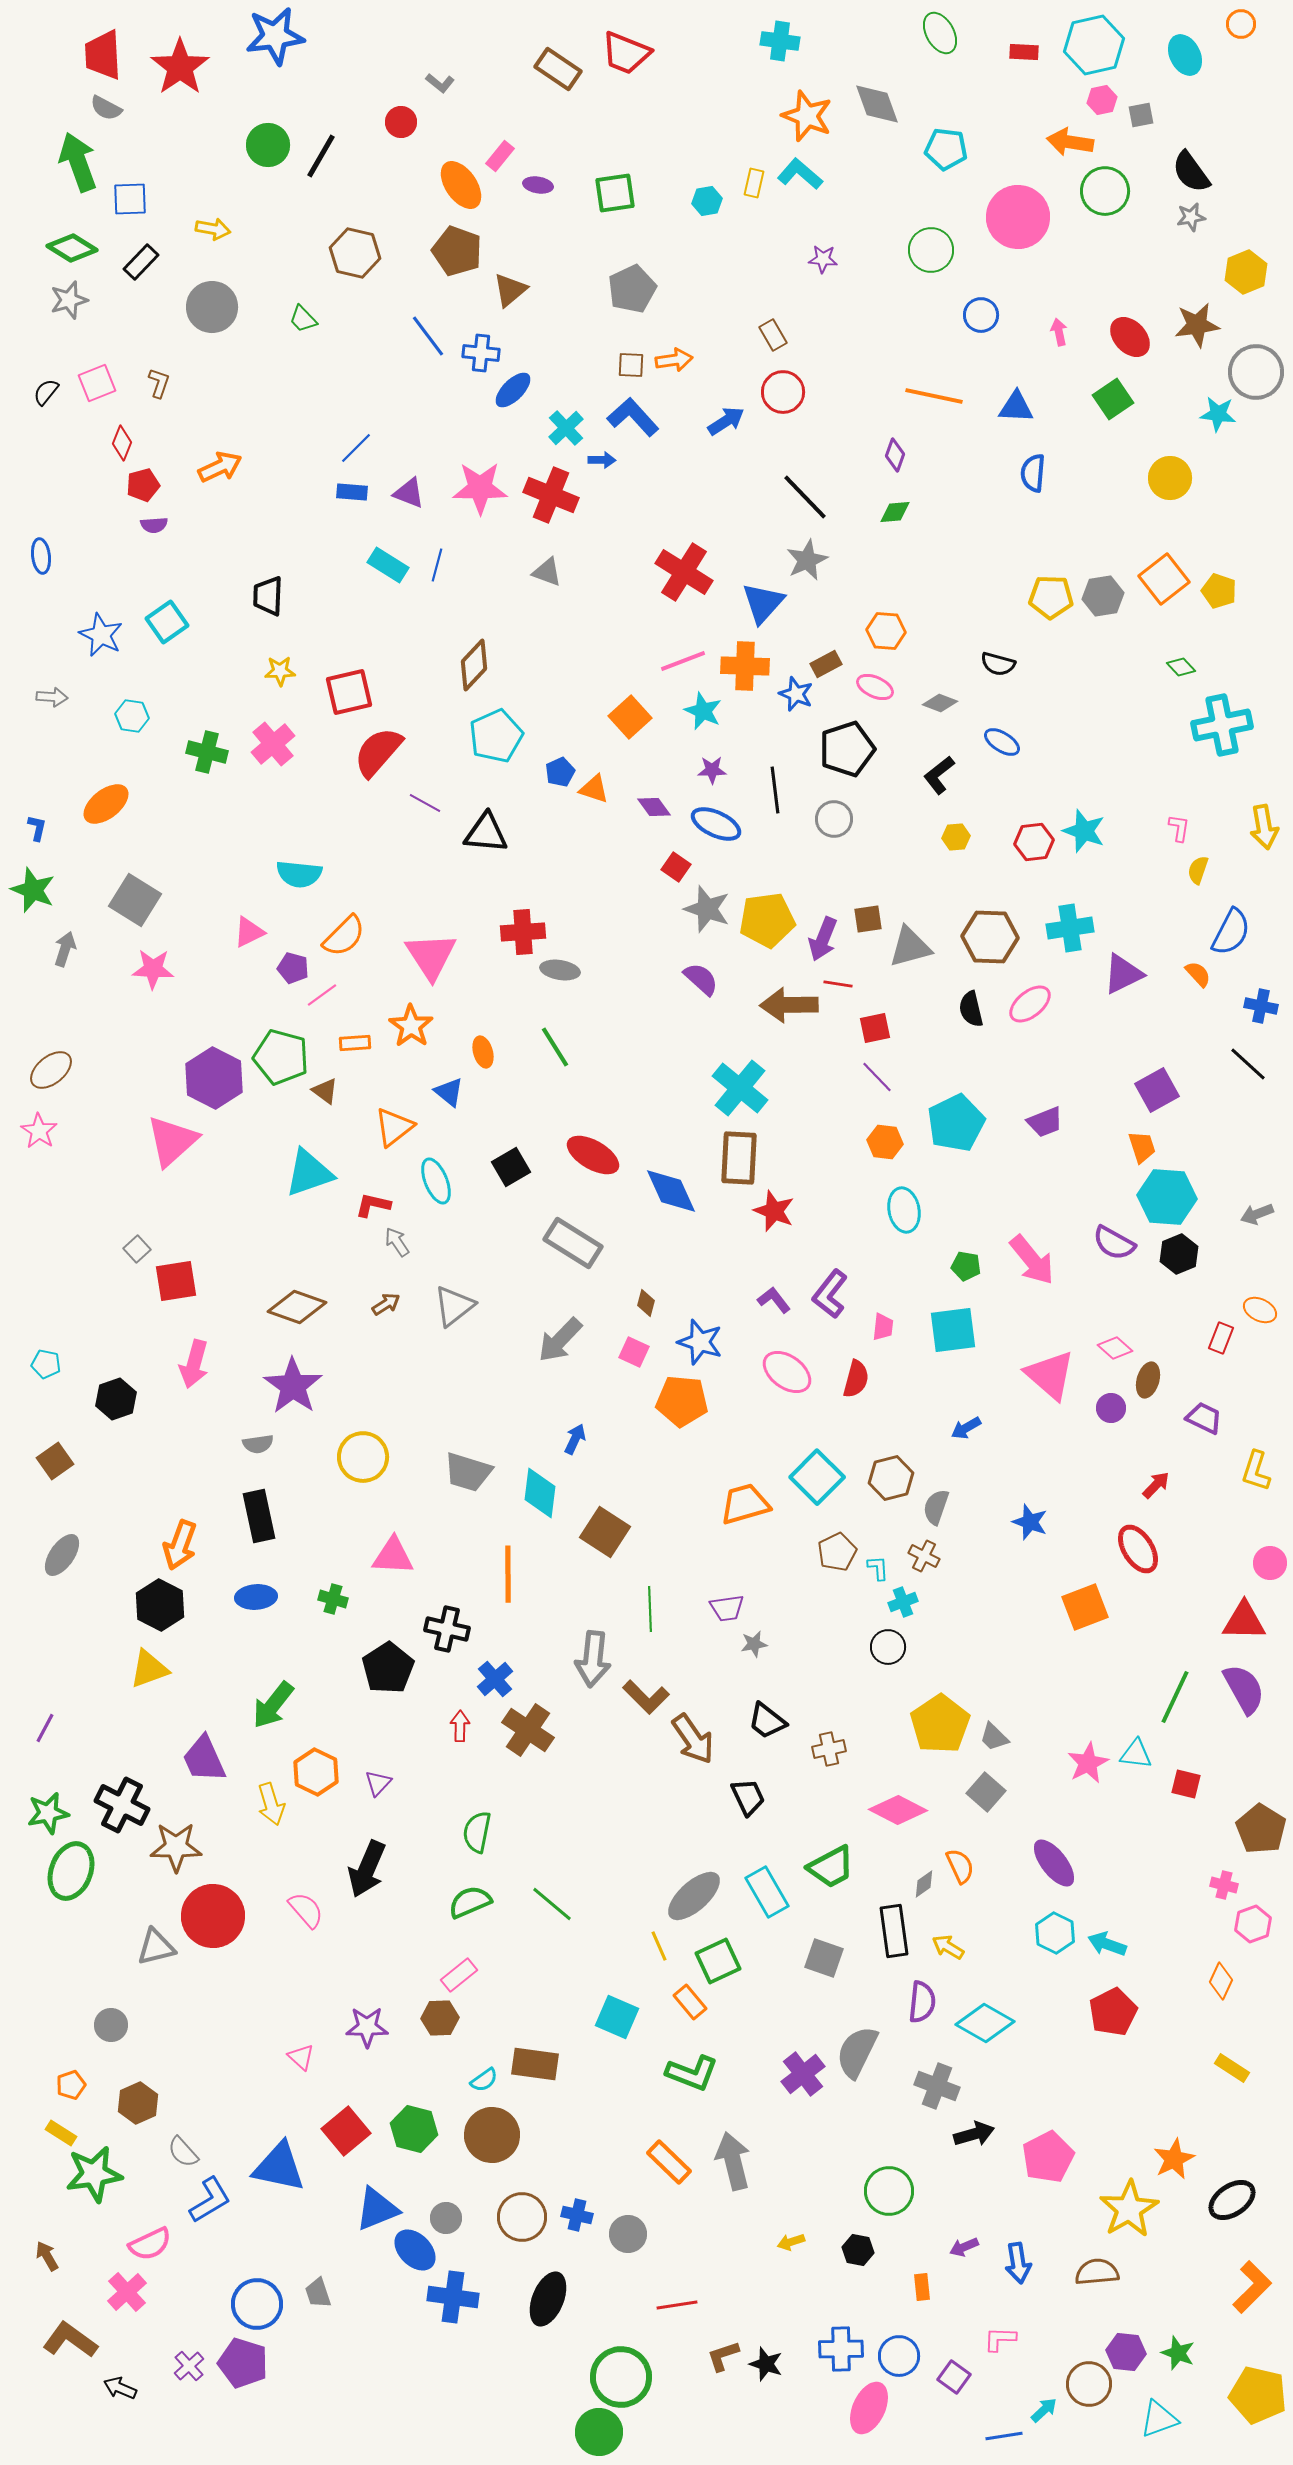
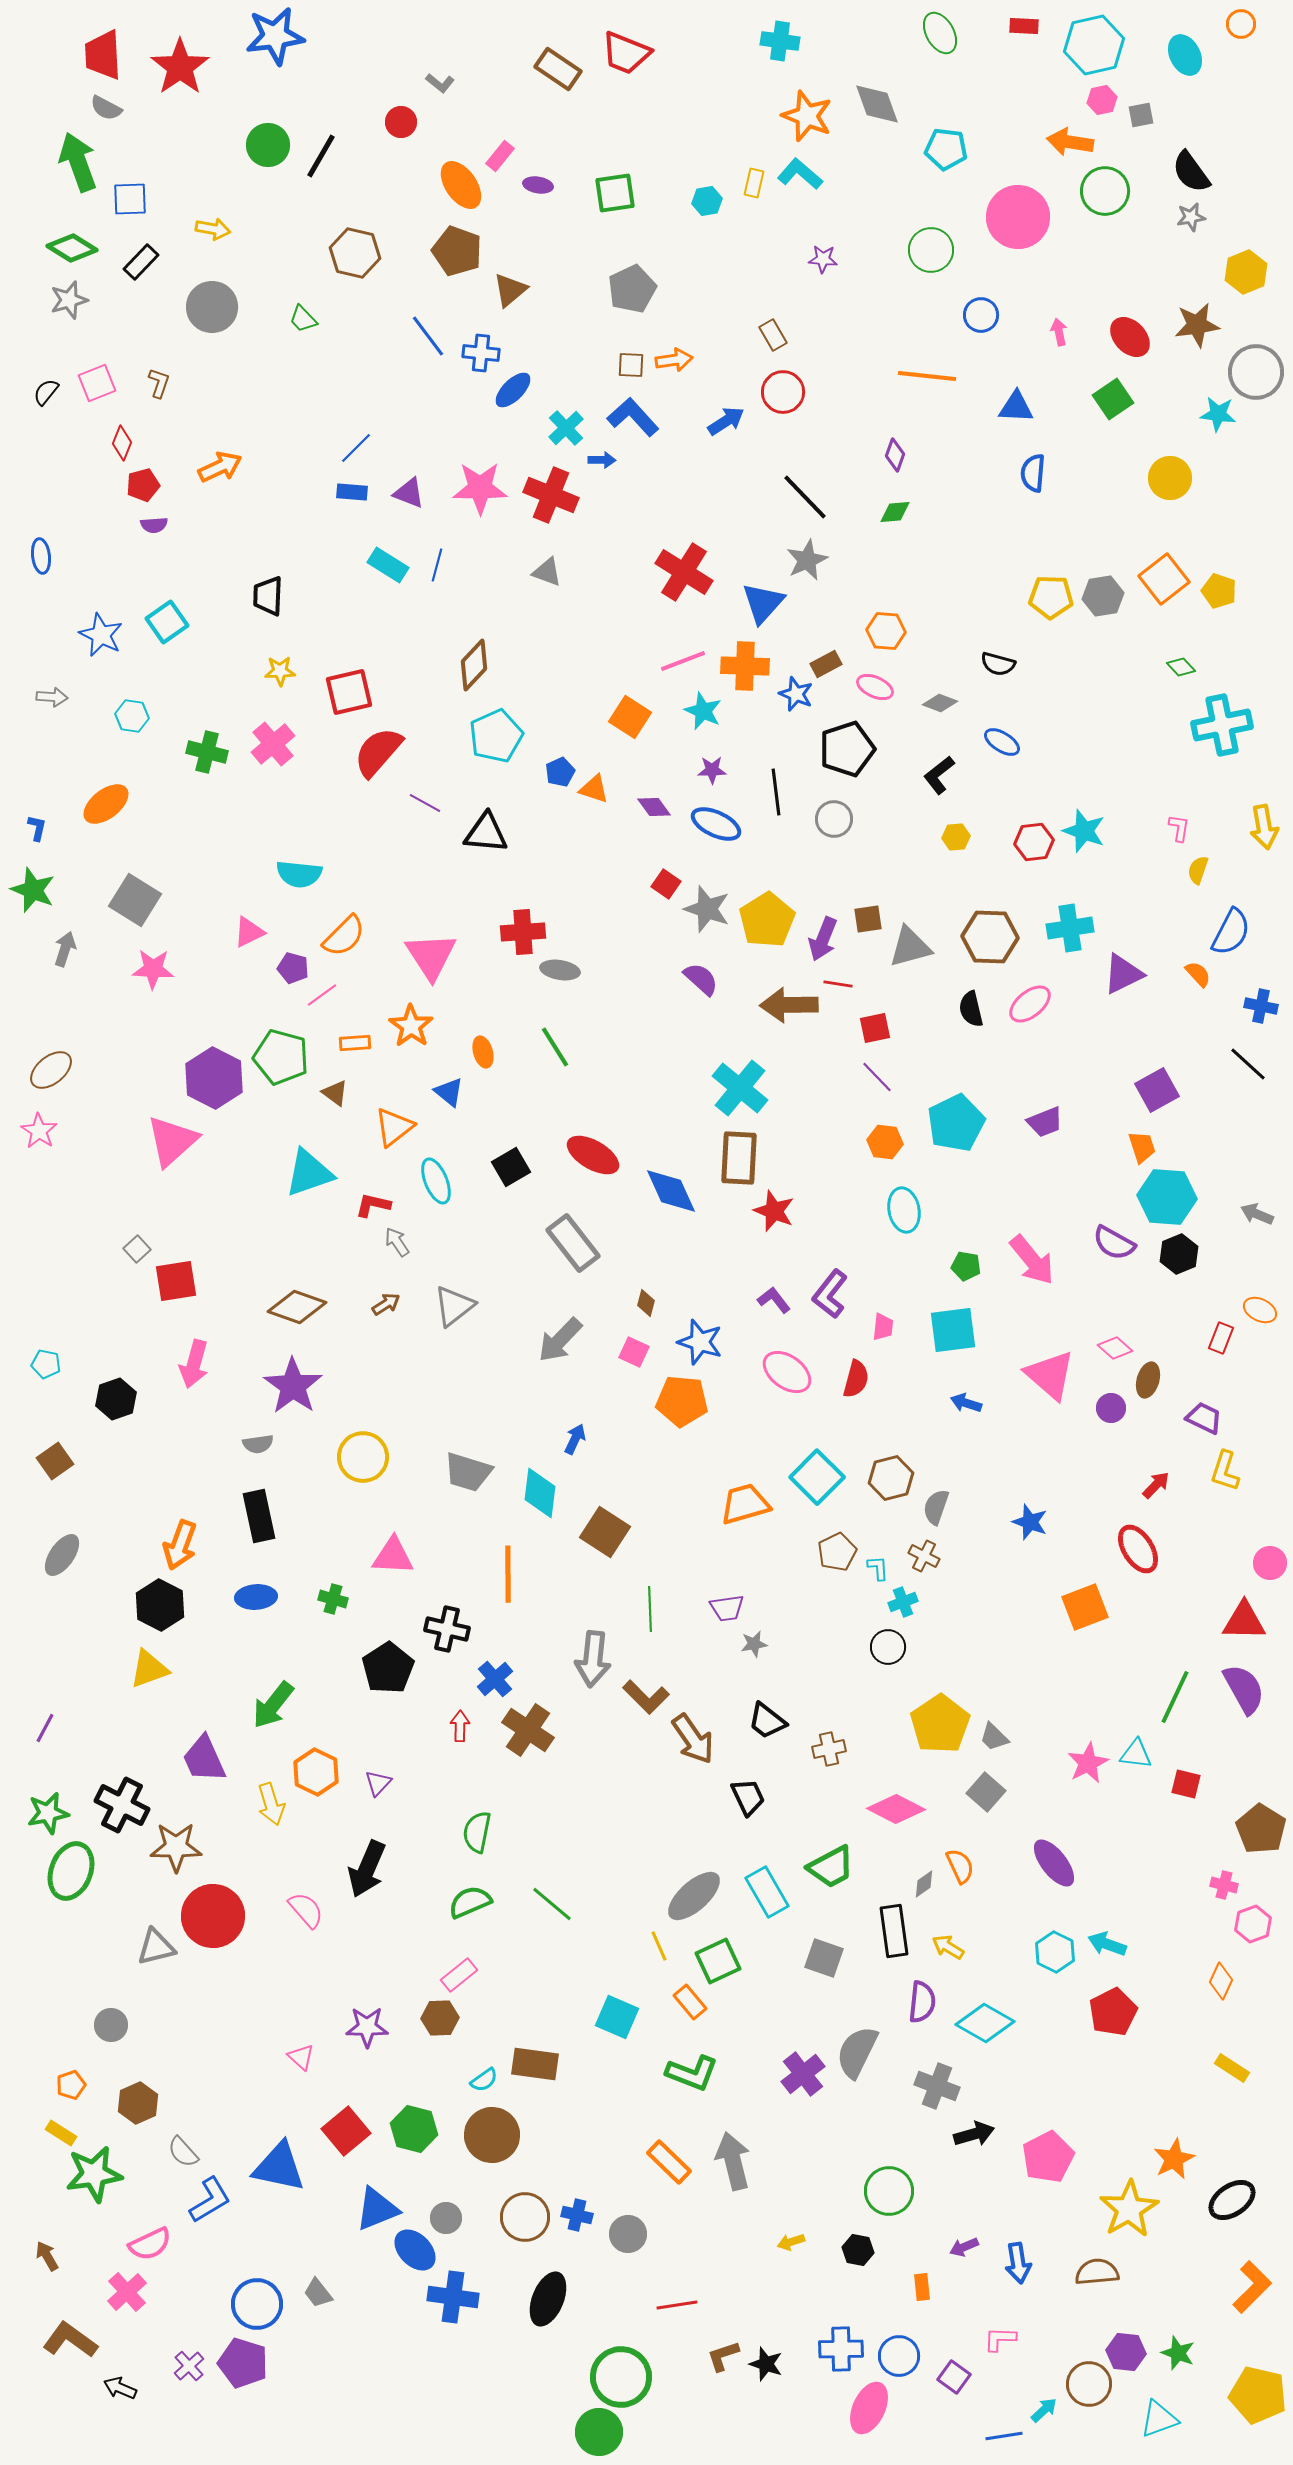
red rectangle at (1024, 52): moved 26 px up
orange line at (934, 396): moved 7 px left, 20 px up; rotated 6 degrees counterclockwise
orange square at (630, 717): rotated 15 degrees counterclockwise
black line at (775, 790): moved 1 px right, 2 px down
red square at (676, 867): moved 10 px left, 17 px down
yellow pentagon at (767, 920): rotated 24 degrees counterclockwise
brown triangle at (325, 1091): moved 10 px right, 2 px down
gray arrow at (1257, 1214): rotated 44 degrees clockwise
gray rectangle at (573, 1243): rotated 20 degrees clockwise
blue arrow at (966, 1428): moved 25 px up; rotated 48 degrees clockwise
yellow L-shape at (1256, 1471): moved 31 px left
pink diamond at (898, 1810): moved 2 px left, 1 px up
cyan hexagon at (1055, 1933): moved 19 px down
brown circle at (522, 2217): moved 3 px right
gray trapezoid at (318, 2293): rotated 20 degrees counterclockwise
